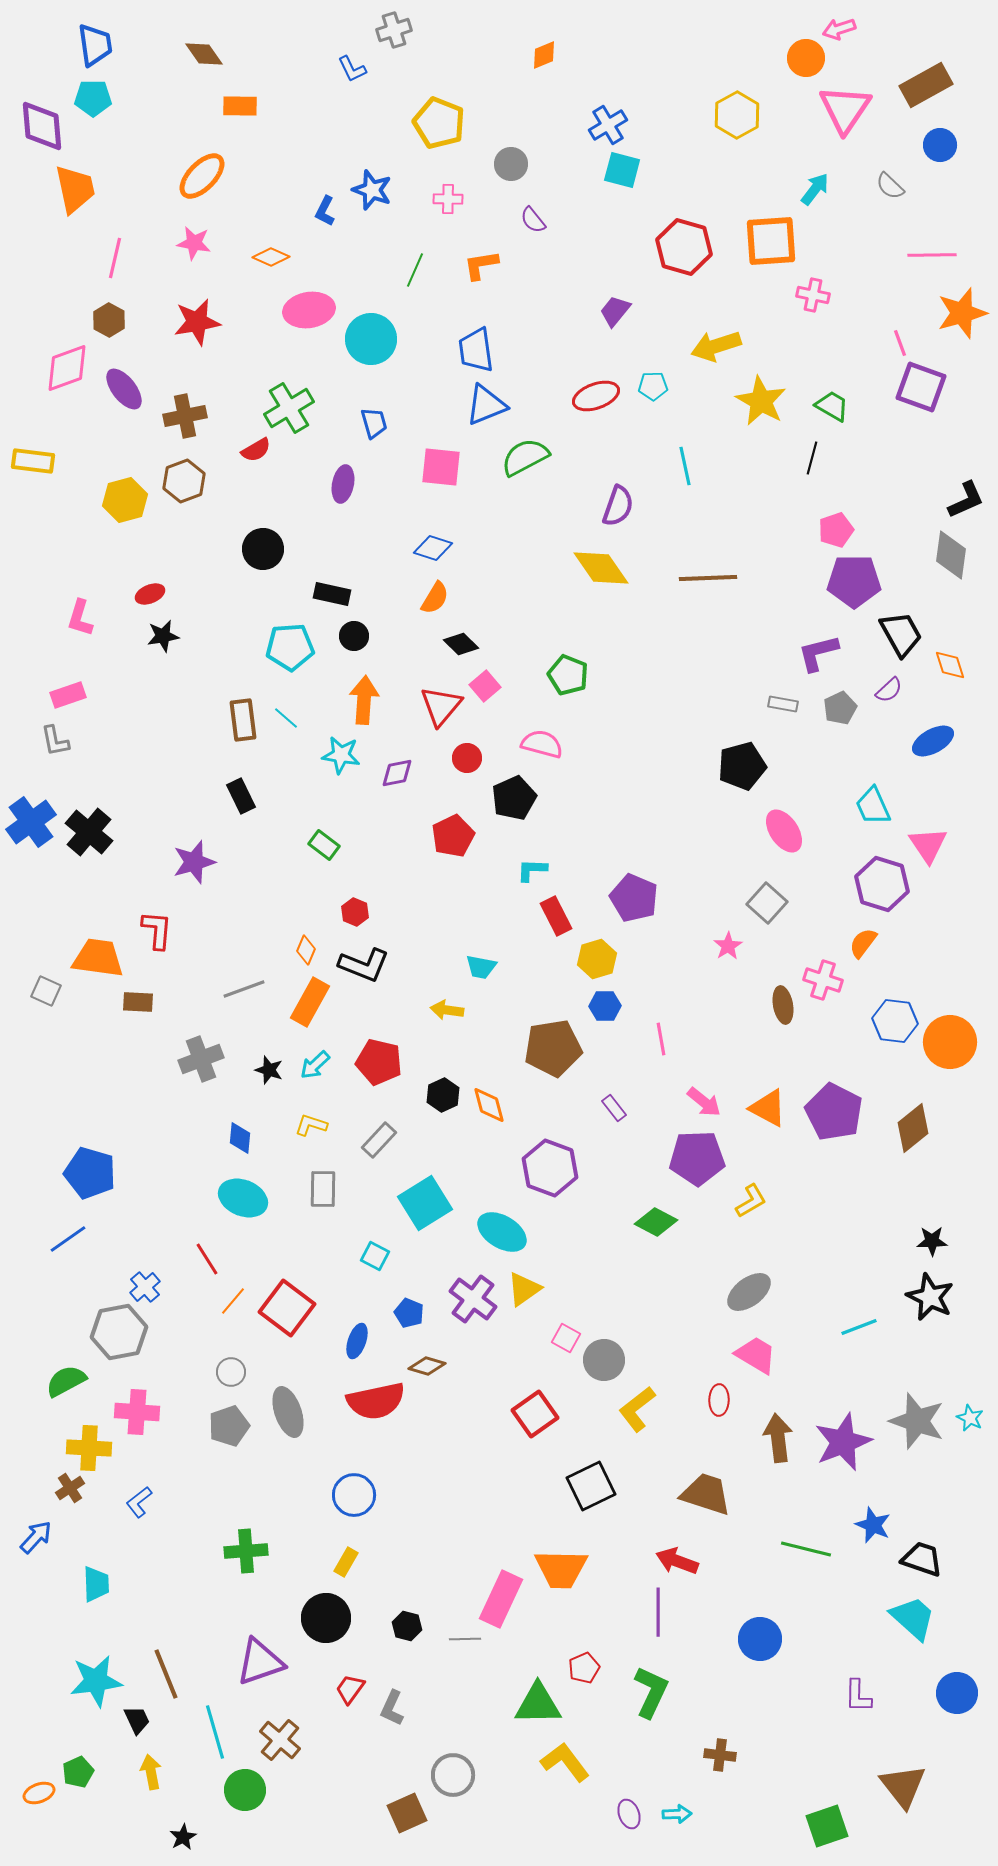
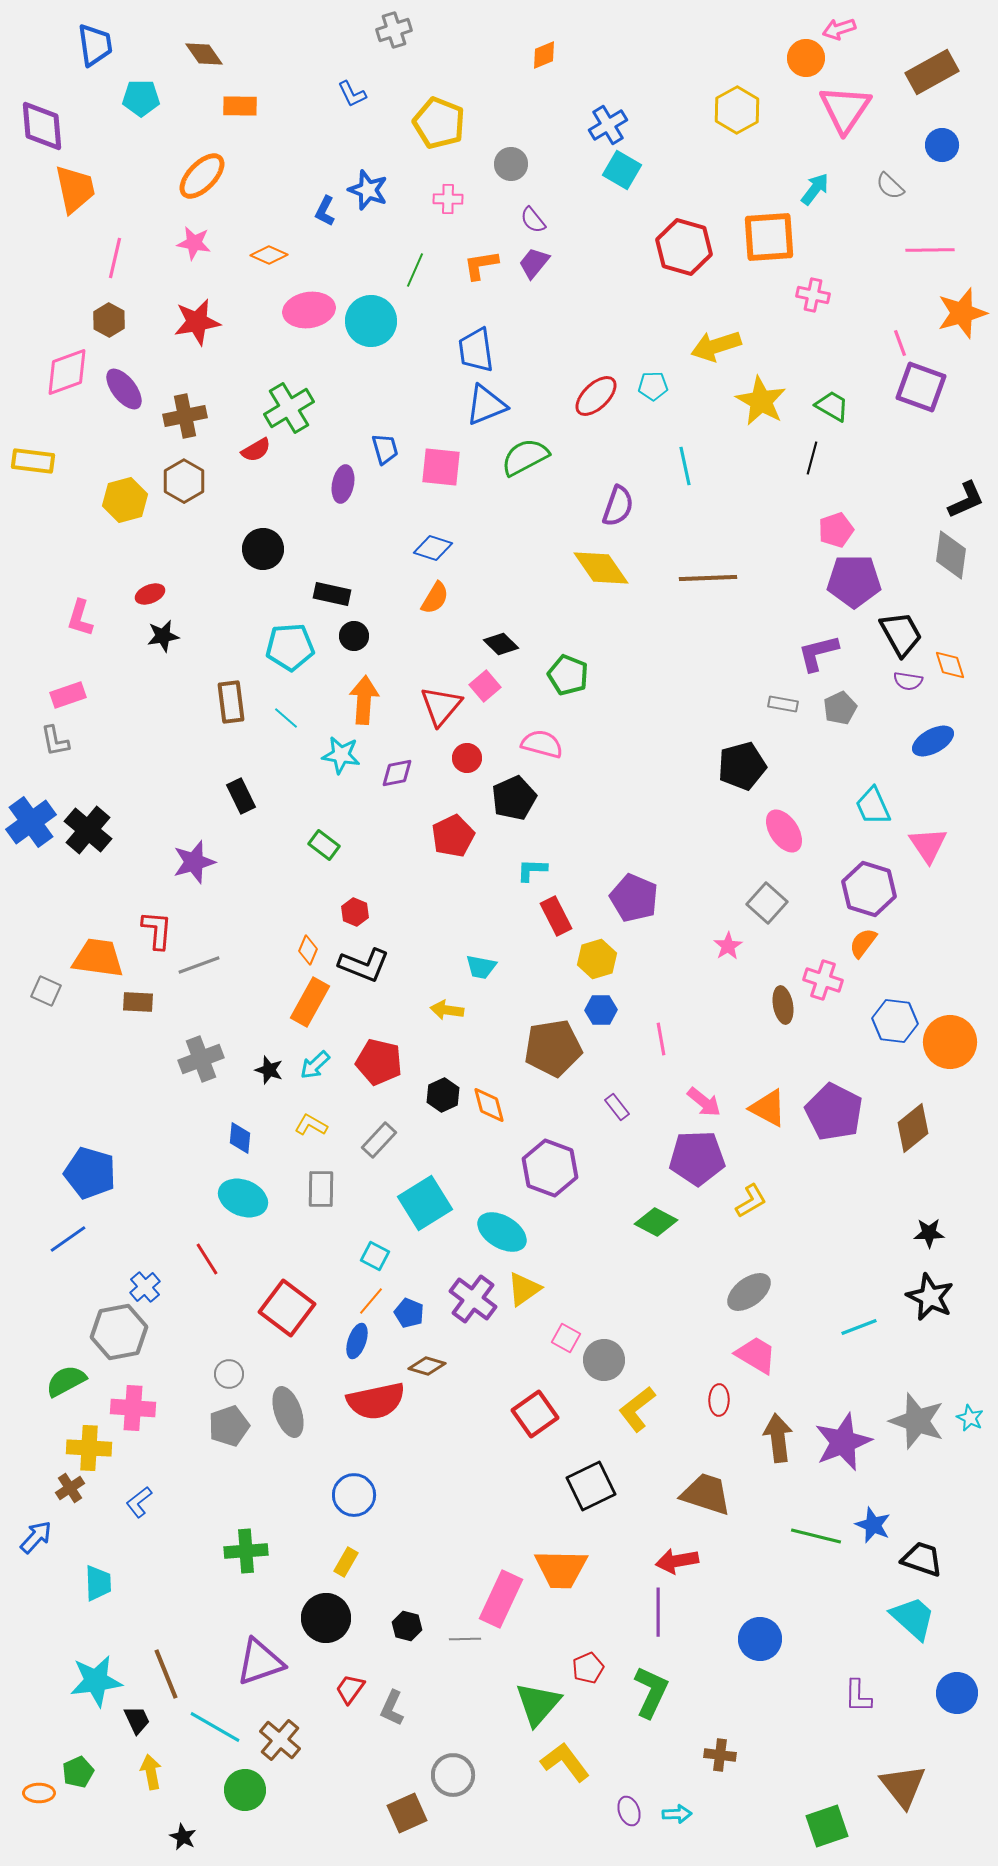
blue L-shape at (352, 69): moved 25 px down
brown rectangle at (926, 85): moved 6 px right, 13 px up
cyan pentagon at (93, 98): moved 48 px right
yellow hexagon at (737, 115): moved 5 px up
blue circle at (940, 145): moved 2 px right
cyan square at (622, 170): rotated 15 degrees clockwise
blue star at (372, 190): moved 4 px left
orange square at (771, 241): moved 2 px left, 4 px up
pink line at (932, 255): moved 2 px left, 5 px up
orange diamond at (271, 257): moved 2 px left, 2 px up
purple trapezoid at (615, 311): moved 81 px left, 48 px up
cyan circle at (371, 339): moved 18 px up
pink diamond at (67, 368): moved 4 px down
red ellipse at (596, 396): rotated 24 degrees counterclockwise
blue trapezoid at (374, 423): moved 11 px right, 26 px down
brown hexagon at (184, 481): rotated 9 degrees counterclockwise
black diamond at (461, 644): moved 40 px right
purple semicircle at (889, 690): moved 19 px right, 9 px up; rotated 52 degrees clockwise
brown rectangle at (243, 720): moved 12 px left, 18 px up
black cross at (89, 832): moved 1 px left, 2 px up
purple hexagon at (882, 884): moved 13 px left, 5 px down
orange diamond at (306, 950): moved 2 px right
gray line at (244, 989): moved 45 px left, 24 px up
blue hexagon at (605, 1006): moved 4 px left, 4 px down
purple rectangle at (614, 1108): moved 3 px right, 1 px up
yellow L-shape at (311, 1125): rotated 12 degrees clockwise
gray rectangle at (323, 1189): moved 2 px left
black star at (932, 1241): moved 3 px left, 8 px up
orange line at (233, 1301): moved 138 px right
gray circle at (231, 1372): moved 2 px left, 2 px down
pink cross at (137, 1412): moved 4 px left, 4 px up
green line at (806, 1549): moved 10 px right, 13 px up
red arrow at (677, 1561): rotated 30 degrees counterclockwise
cyan trapezoid at (96, 1584): moved 2 px right, 1 px up
red pentagon at (584, 1668): moved 4 px right
green triangle at (538, 1704): rotated 48 degrees counterclockwise
cyan line at (215, 1732): moved 5 px up; rotated 44 degrees counterclockwise
orange ellipse at (39, 1793): rotated 20 degrees clockwise
purple ellipse at (629, 1814): moved 3 px up
black star at (183, 1837): rotated 16 degrees counterclockwise
